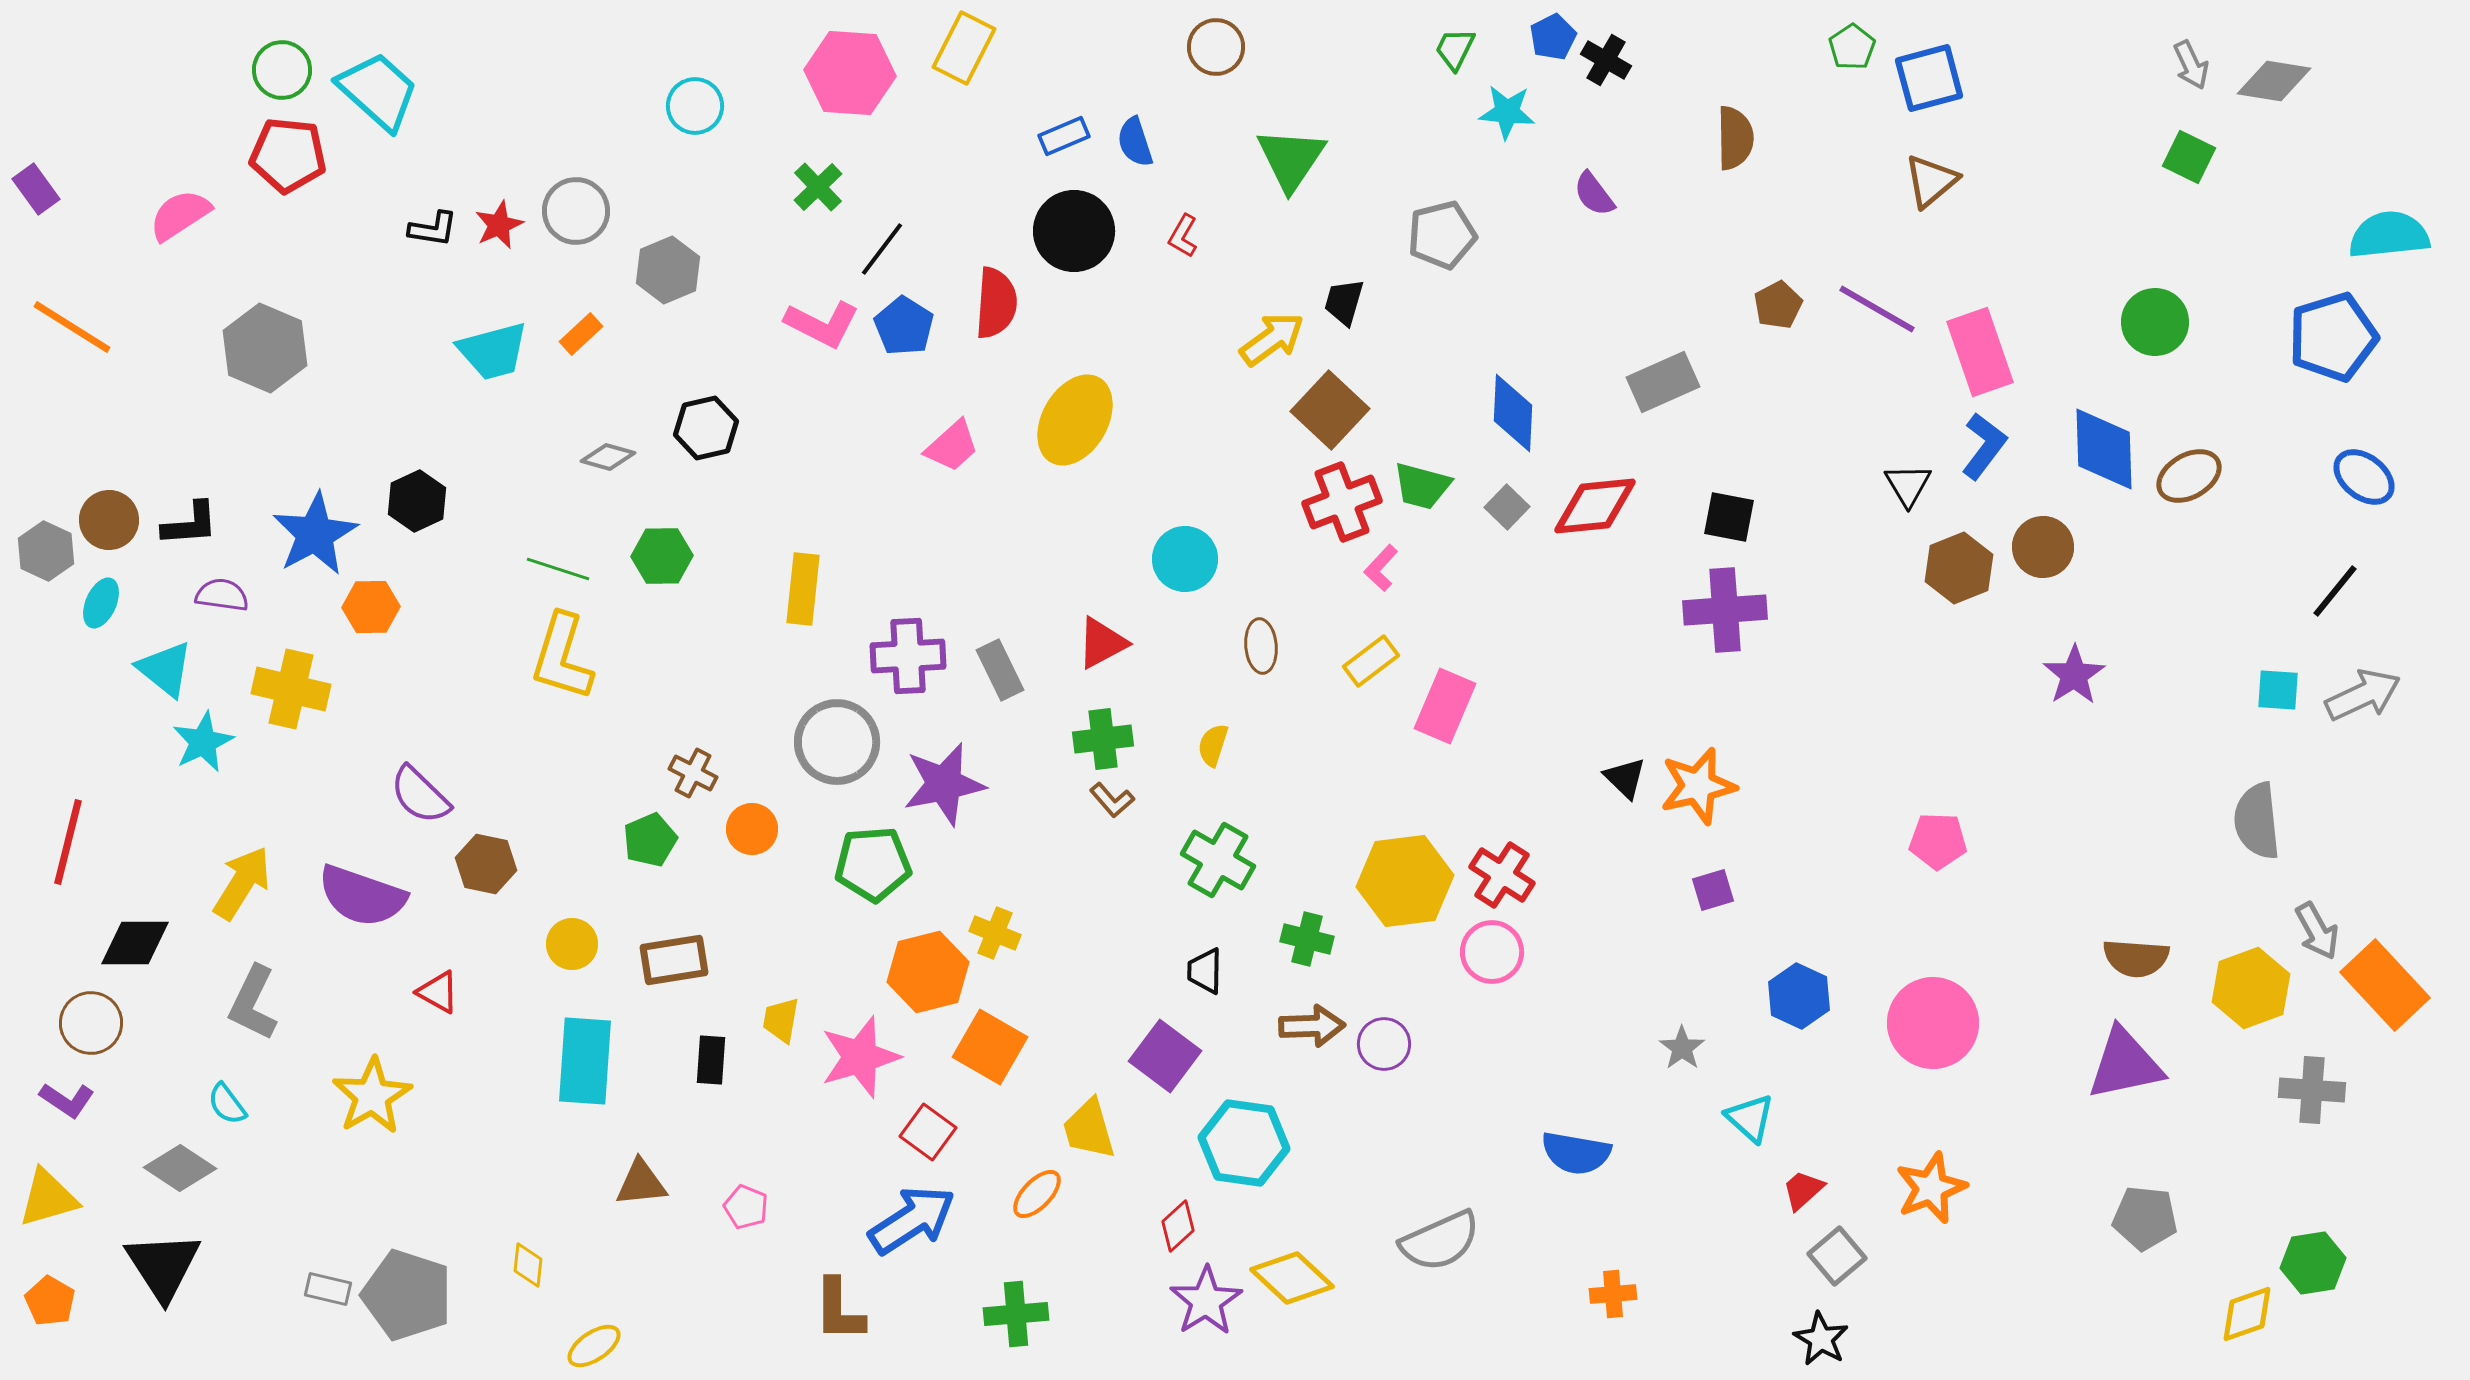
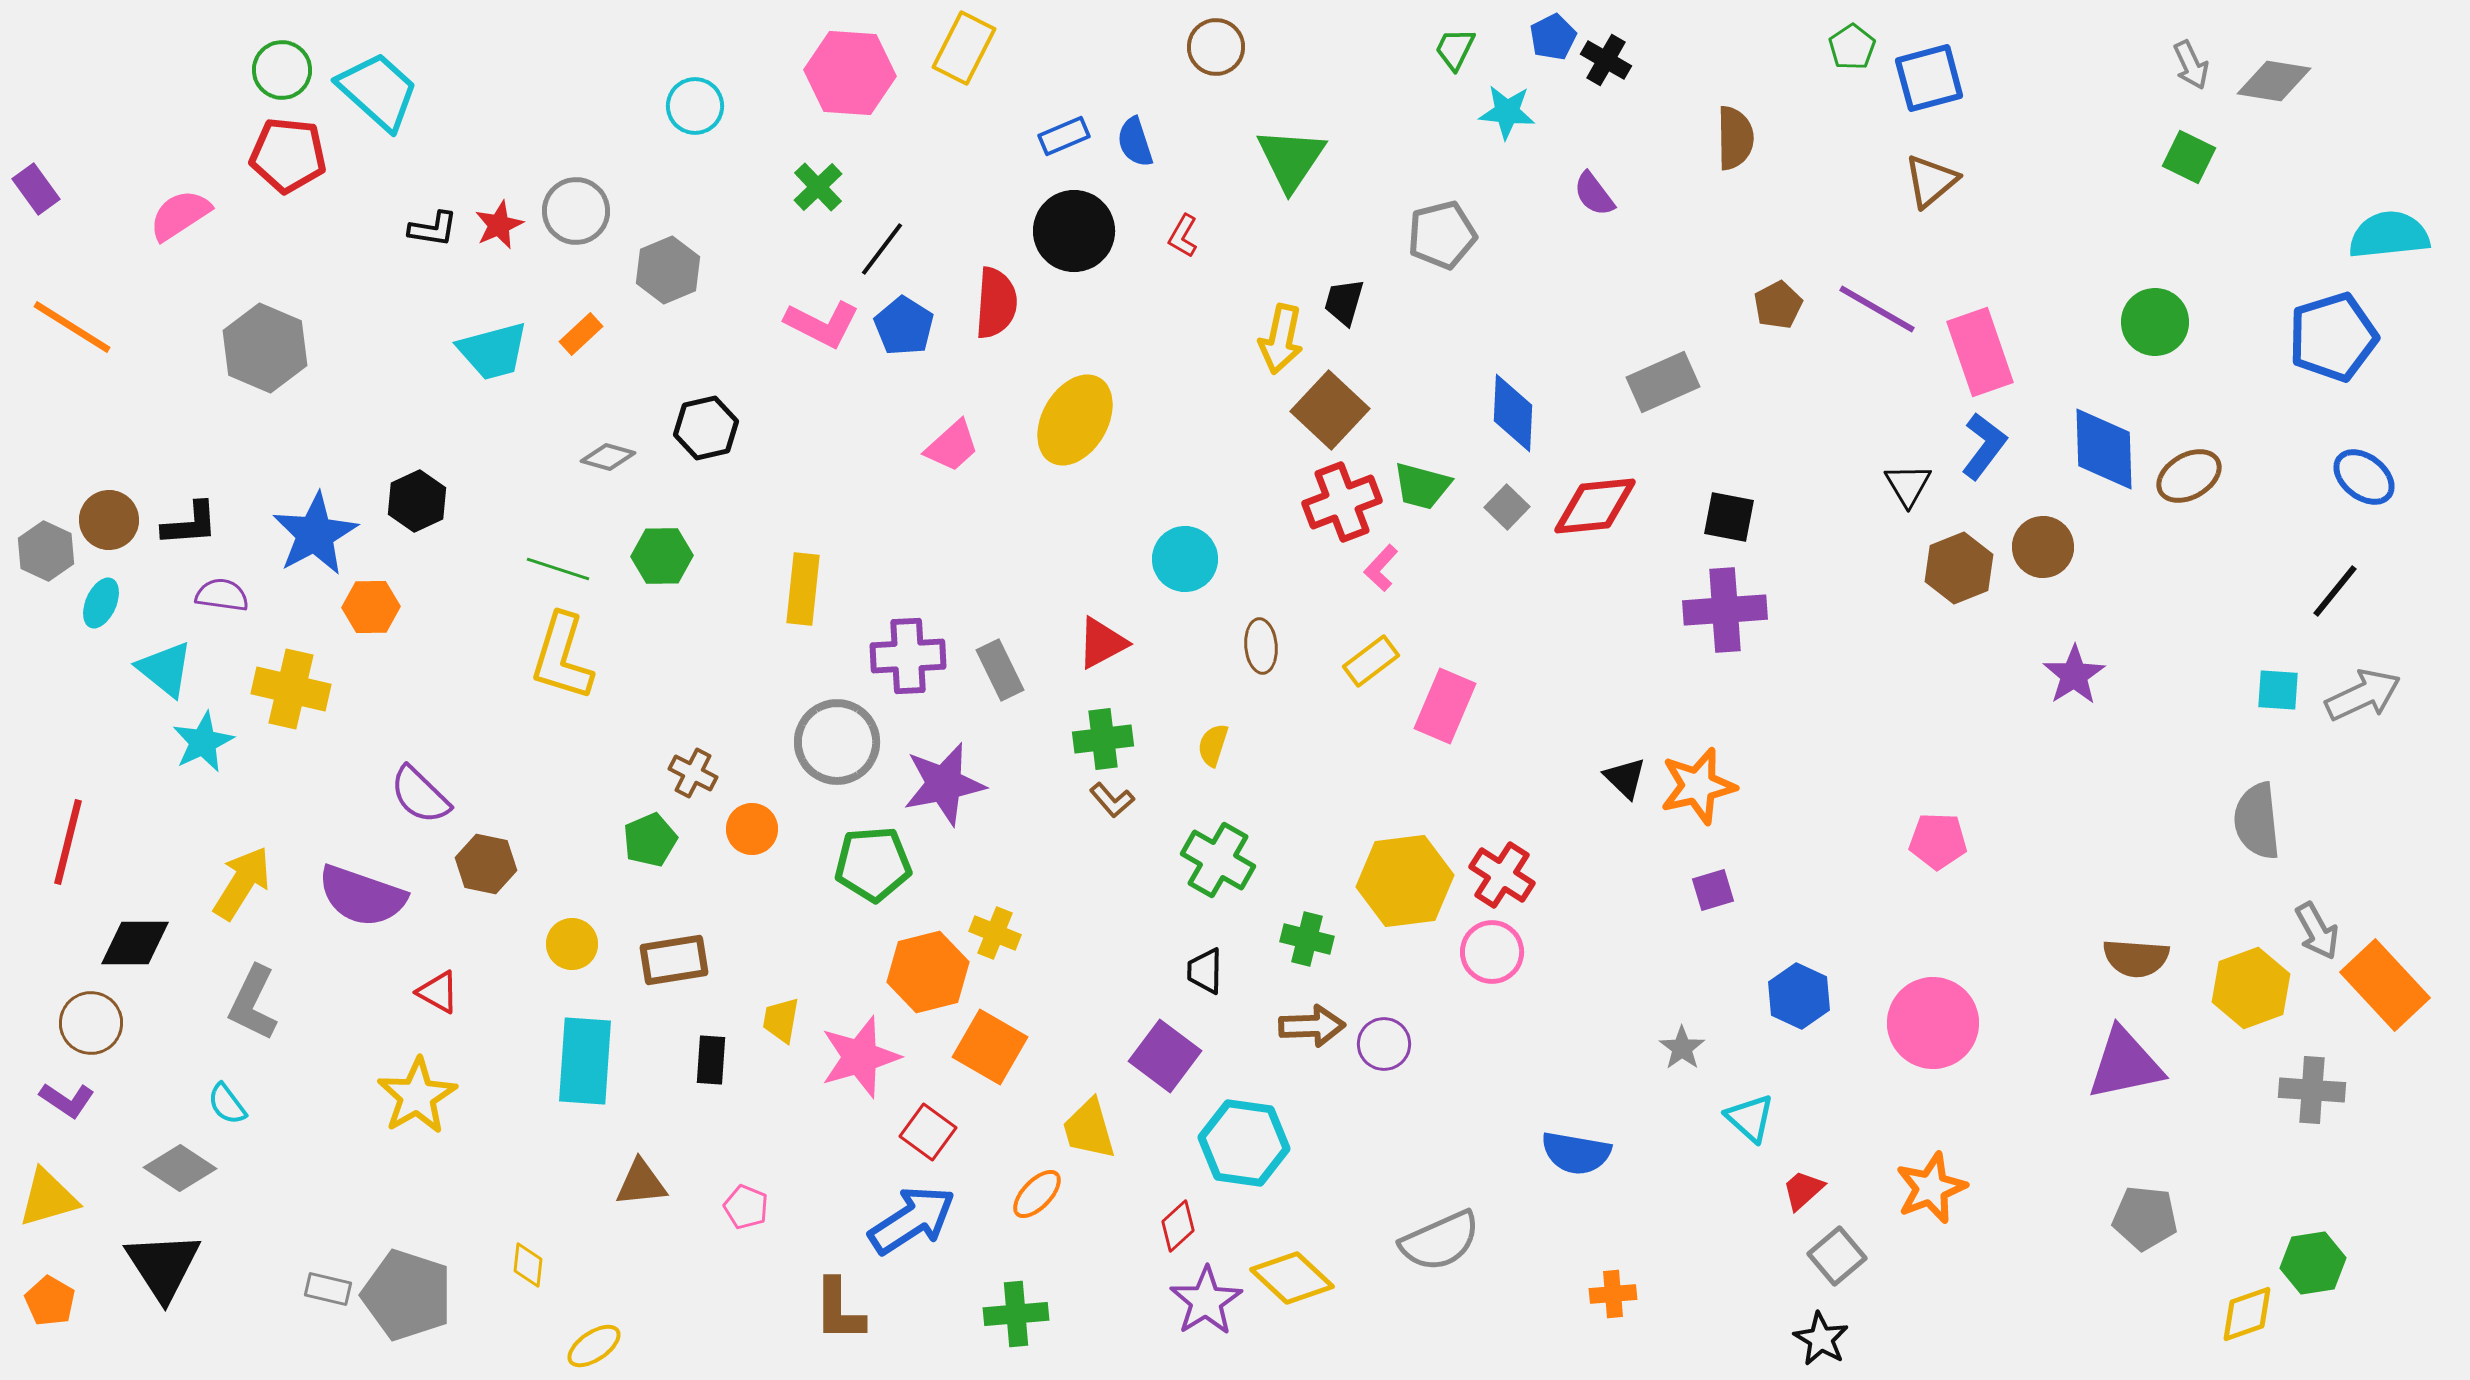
yellow arrow at (1272, 339): moved 9 px right; rotated 138 degrees clockwise
yellow star at (372, 1096): moved 45 px right
